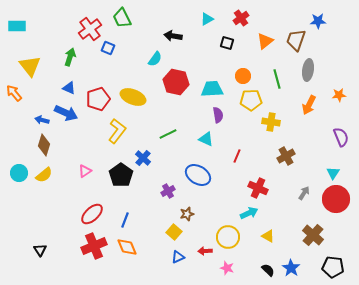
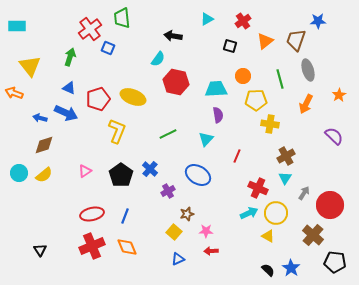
green trapezoid at (122, 18): rotated 20 degrees clockwise
red cross at (241, 18): moved 2 px right, 3 px down
black square at (227, 43): moved 3 px right, 3 px down
cyan semicircle at (155, 59): moved 3 px right
gray ellipse at (308, 70): rotated 25 degrees counterclockwise
green line at (277, 79): moved 3 px right
cyan trapezoid at (212, 89): moved 4 px right
orange arrow at (14, 93): rotated 30 degrees counterclockwise
orange star at (339, 95): rotated 24 degrees counterclockwise
yellow pentagon at (251, 100): moved 5 px right
orange arrow at (309, 105): moved 3 px left, 1 px up
blue arrow at (42, 120): moved 2 px left, 2 px up
yellow cross at (271, 122): moved 1 px left, 2 px down
yellow L-shape at (117, 131): rotated 15 degrees counterclockwise
purple semicircle at (341, 137): moved 7 px left, 1 px up; rotated 24 degrees counterclockwise
cyan triangle at (206, 139): rotated 49 degrees clockwise
brown diamond at (44, 145): rotated 55 degrees clockwise
blue cross at (143, 158): moved 7 px right, 11 px down
cyan triangle at (333, 173): moved 48 px left, 5 px down
red circle at (336, 199): moved 6 px left, 6 px down
red ellipse at (92, 214): rotated 30 degrees clockwise
blue line at (125, 220): moved 4 px up
yellow circle at (228, 237): moved 48 px right, 24 px up
red cross at (94, 246): moved 2 px left
red arrow at (205, 251): moved 6 px right
blue triangle at (178, 257): moved 2 px down
black pentagon at (333, 267): moved 2 px right, 5 px up
pink star at (227, 268): moved 21 px left, 37 px up; rotated 16 degrees counterclockwise
